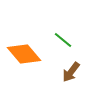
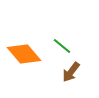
green line: moved 1 px left, 6 px down
